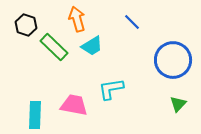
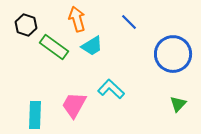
blue line: moved 3 px left
green rectangle: rotated 8 degrees counterclockwise
blue circle: moved 6 px up
cyan L-shape: rotated 52 degrees clockwise
pink trapezoid: rotated 72 degrees counterclockwise
